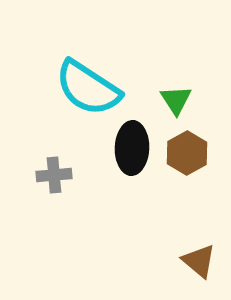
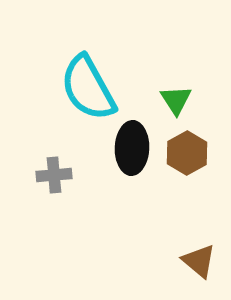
cyan semicircle: rotated 28 degrees clockwise
